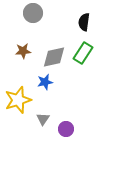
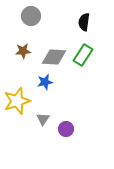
gray circle: moved 2 px left, 3 px down
green rectangle: moved 2 px down
gray diamond: rotated 15 degrees clockwise
yellow star: moved 1 px left, 1 px down
